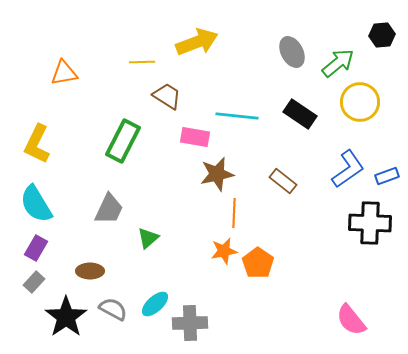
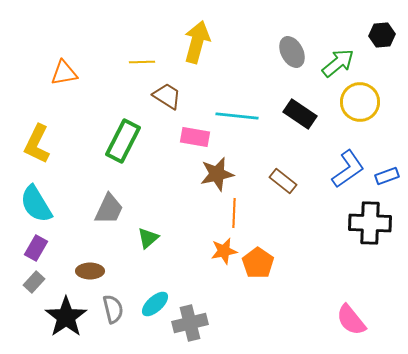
yellow arrow: rotated 54 degrees counterclockwise
gray semicircle: rotated 48 degrees clockwise
gray cross: rotated 12 degrees counterclockwise
